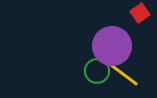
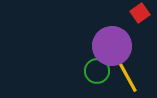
yellow line: moved 4 px right, 2 px down; rotated 24 degrees clockwise
